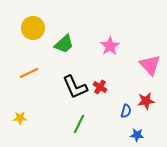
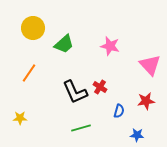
pink star: rotated 24 degrees counterclockwise
orange line: rotated 30 degrees counterclockwise
black L-shape: moved 5 px down
blue semicircle: moved 7 px left
green line: moved 2 px right, 4 px down; rotated 48 degrees clockwise
